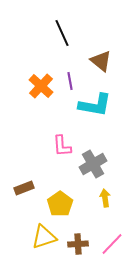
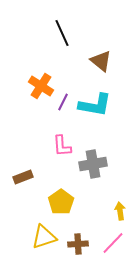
purple line: moved 7 px left, 21 px down; rotated 36 degrees clockwise
orange cross: rotated 10 degrees counterclockwise
gray cross: rotated 20 degrees clockwise
brown rectangle: moved 1 px left, 11 px up
yellow arrow: moved 15 px right, 13 px down
yellow pentagon: moved 1 px right, 2 px up
pink line: moved 1 px right, 1 px up
